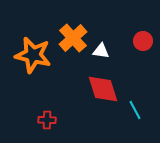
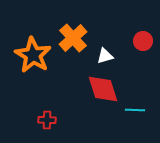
white triangle: moved 4 px right, 5 px down; rotated 24 degrees counterclockwise
orange star: rotated 18 degrees clockwise
cyan line: rotated 60 degrees counterclockwise
